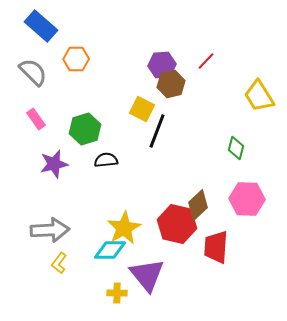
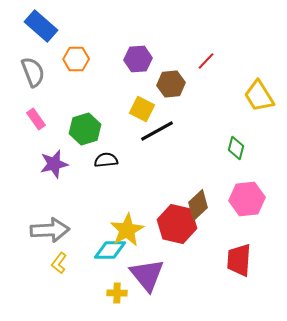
purple hexagon: moved 24 px left, 6 px up
gray semicircle: rotated 24 degrees clockwise
brown hexagon: rotated 8 degrees clockwise
black line: rotated 40 degrees clockwise
pink hexagon: rotated 8 degrees counterclockwise
yellow star: moved 3 px right, 2 px down
red trapezoid: moved 23 px right, 13 px down
